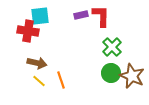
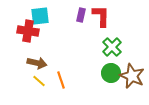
purple rectangle: rotated 64 degrees counterclockwise
